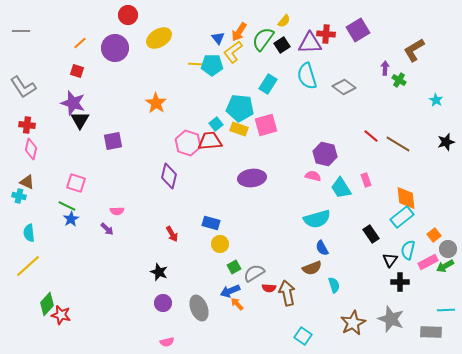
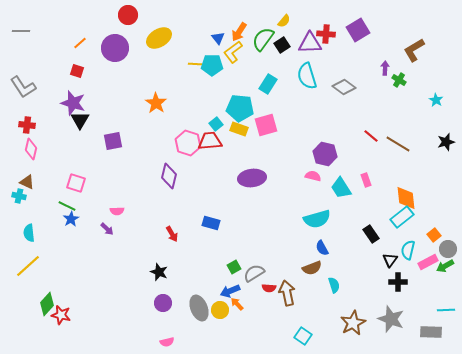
yellow circle at (220, 244): moved 66 px down
black cross at (400, 282): moved 2 px left
